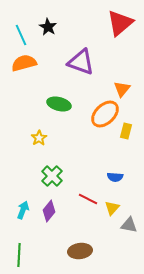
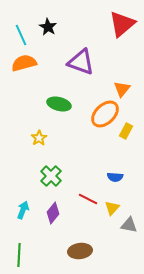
red triangle: moved 2 px right, 1 px down
yellow rectangle: rotated 14 degrees clockwise
green cross: moved 1 px left
purple diamond: moved 4 px right, 2 px down
